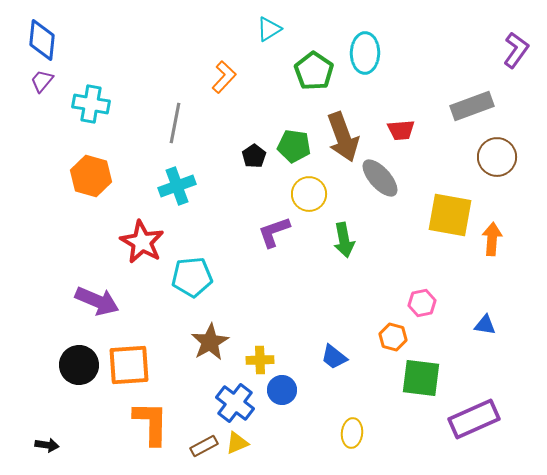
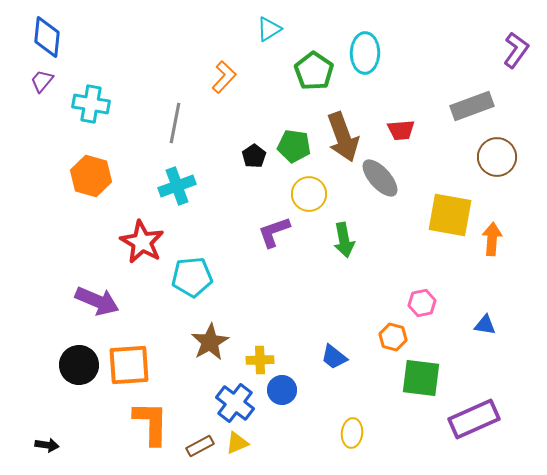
blue diamond at (42, 40): moved 5 px right, 3 px up
brown rectangle at (204, 446): moved 4 px left
